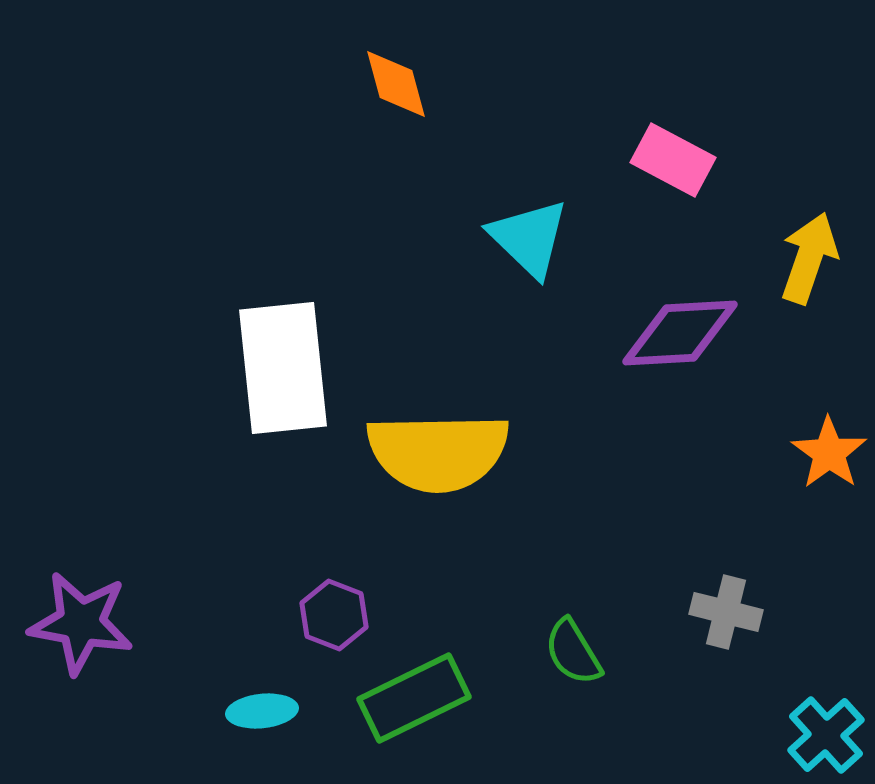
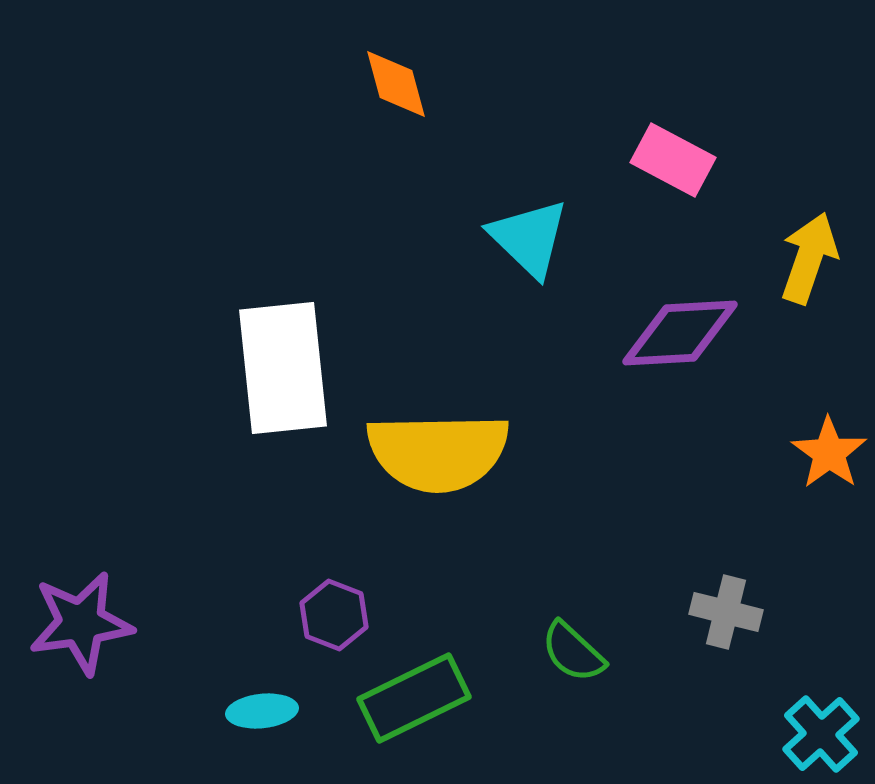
purple star: rotated 18 degrees counterclockwise
green semicircle: rotated 16 degrees counterclockwise
cyan cross: moved 5 px left, 1 px up
